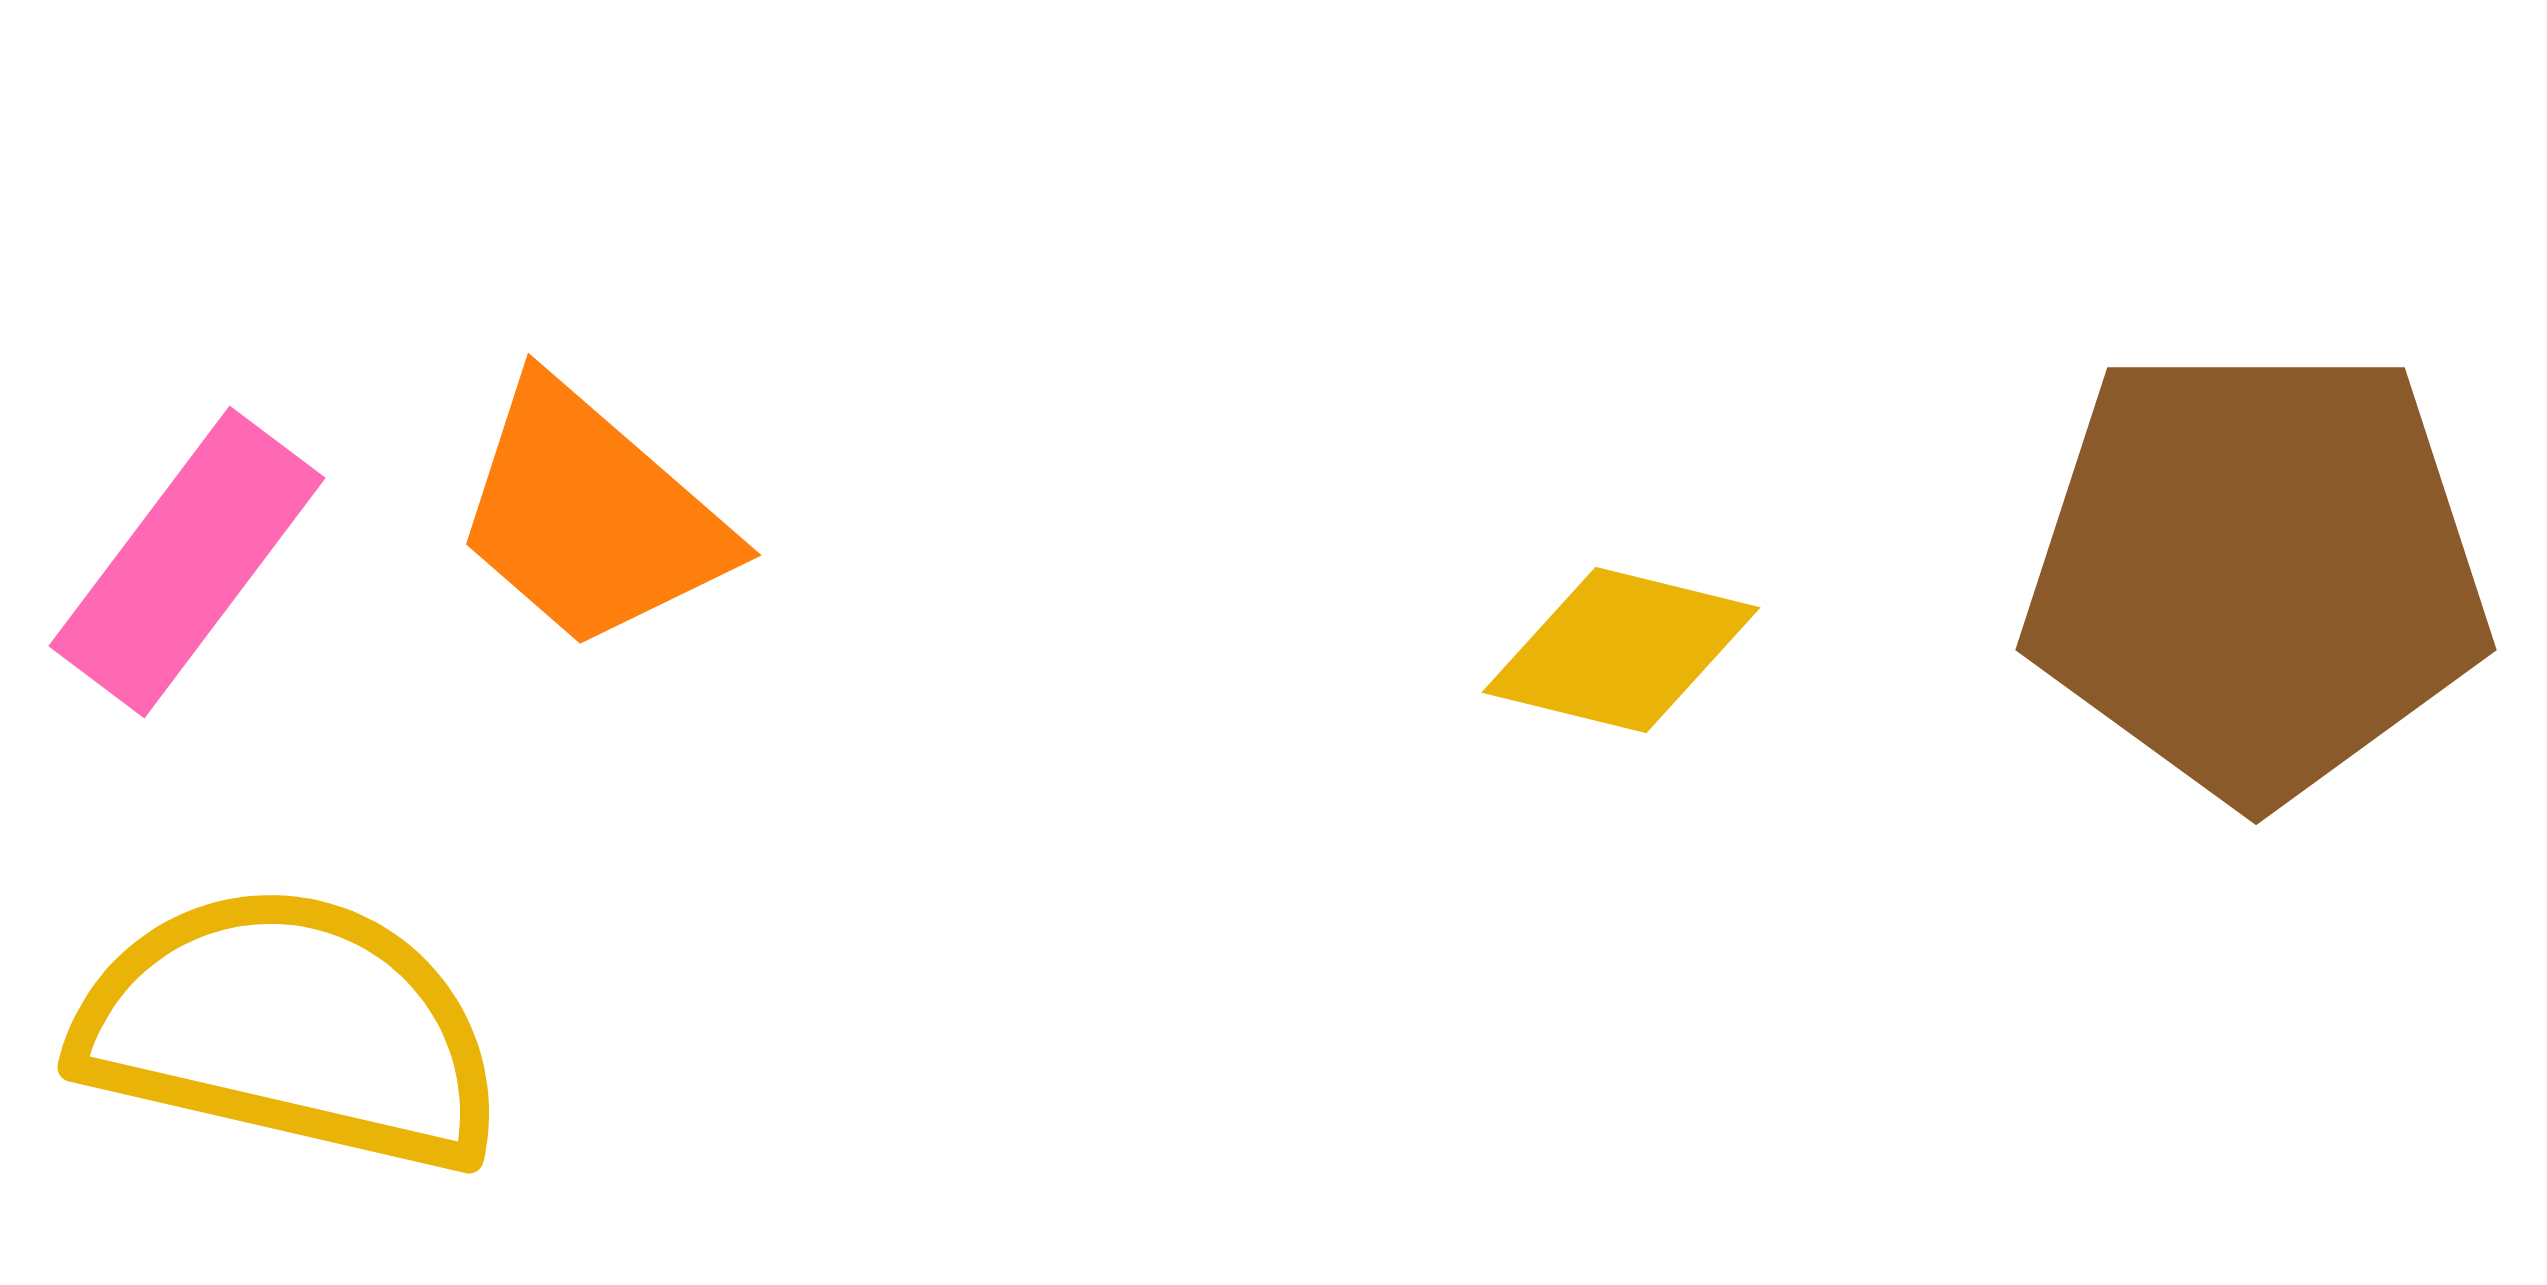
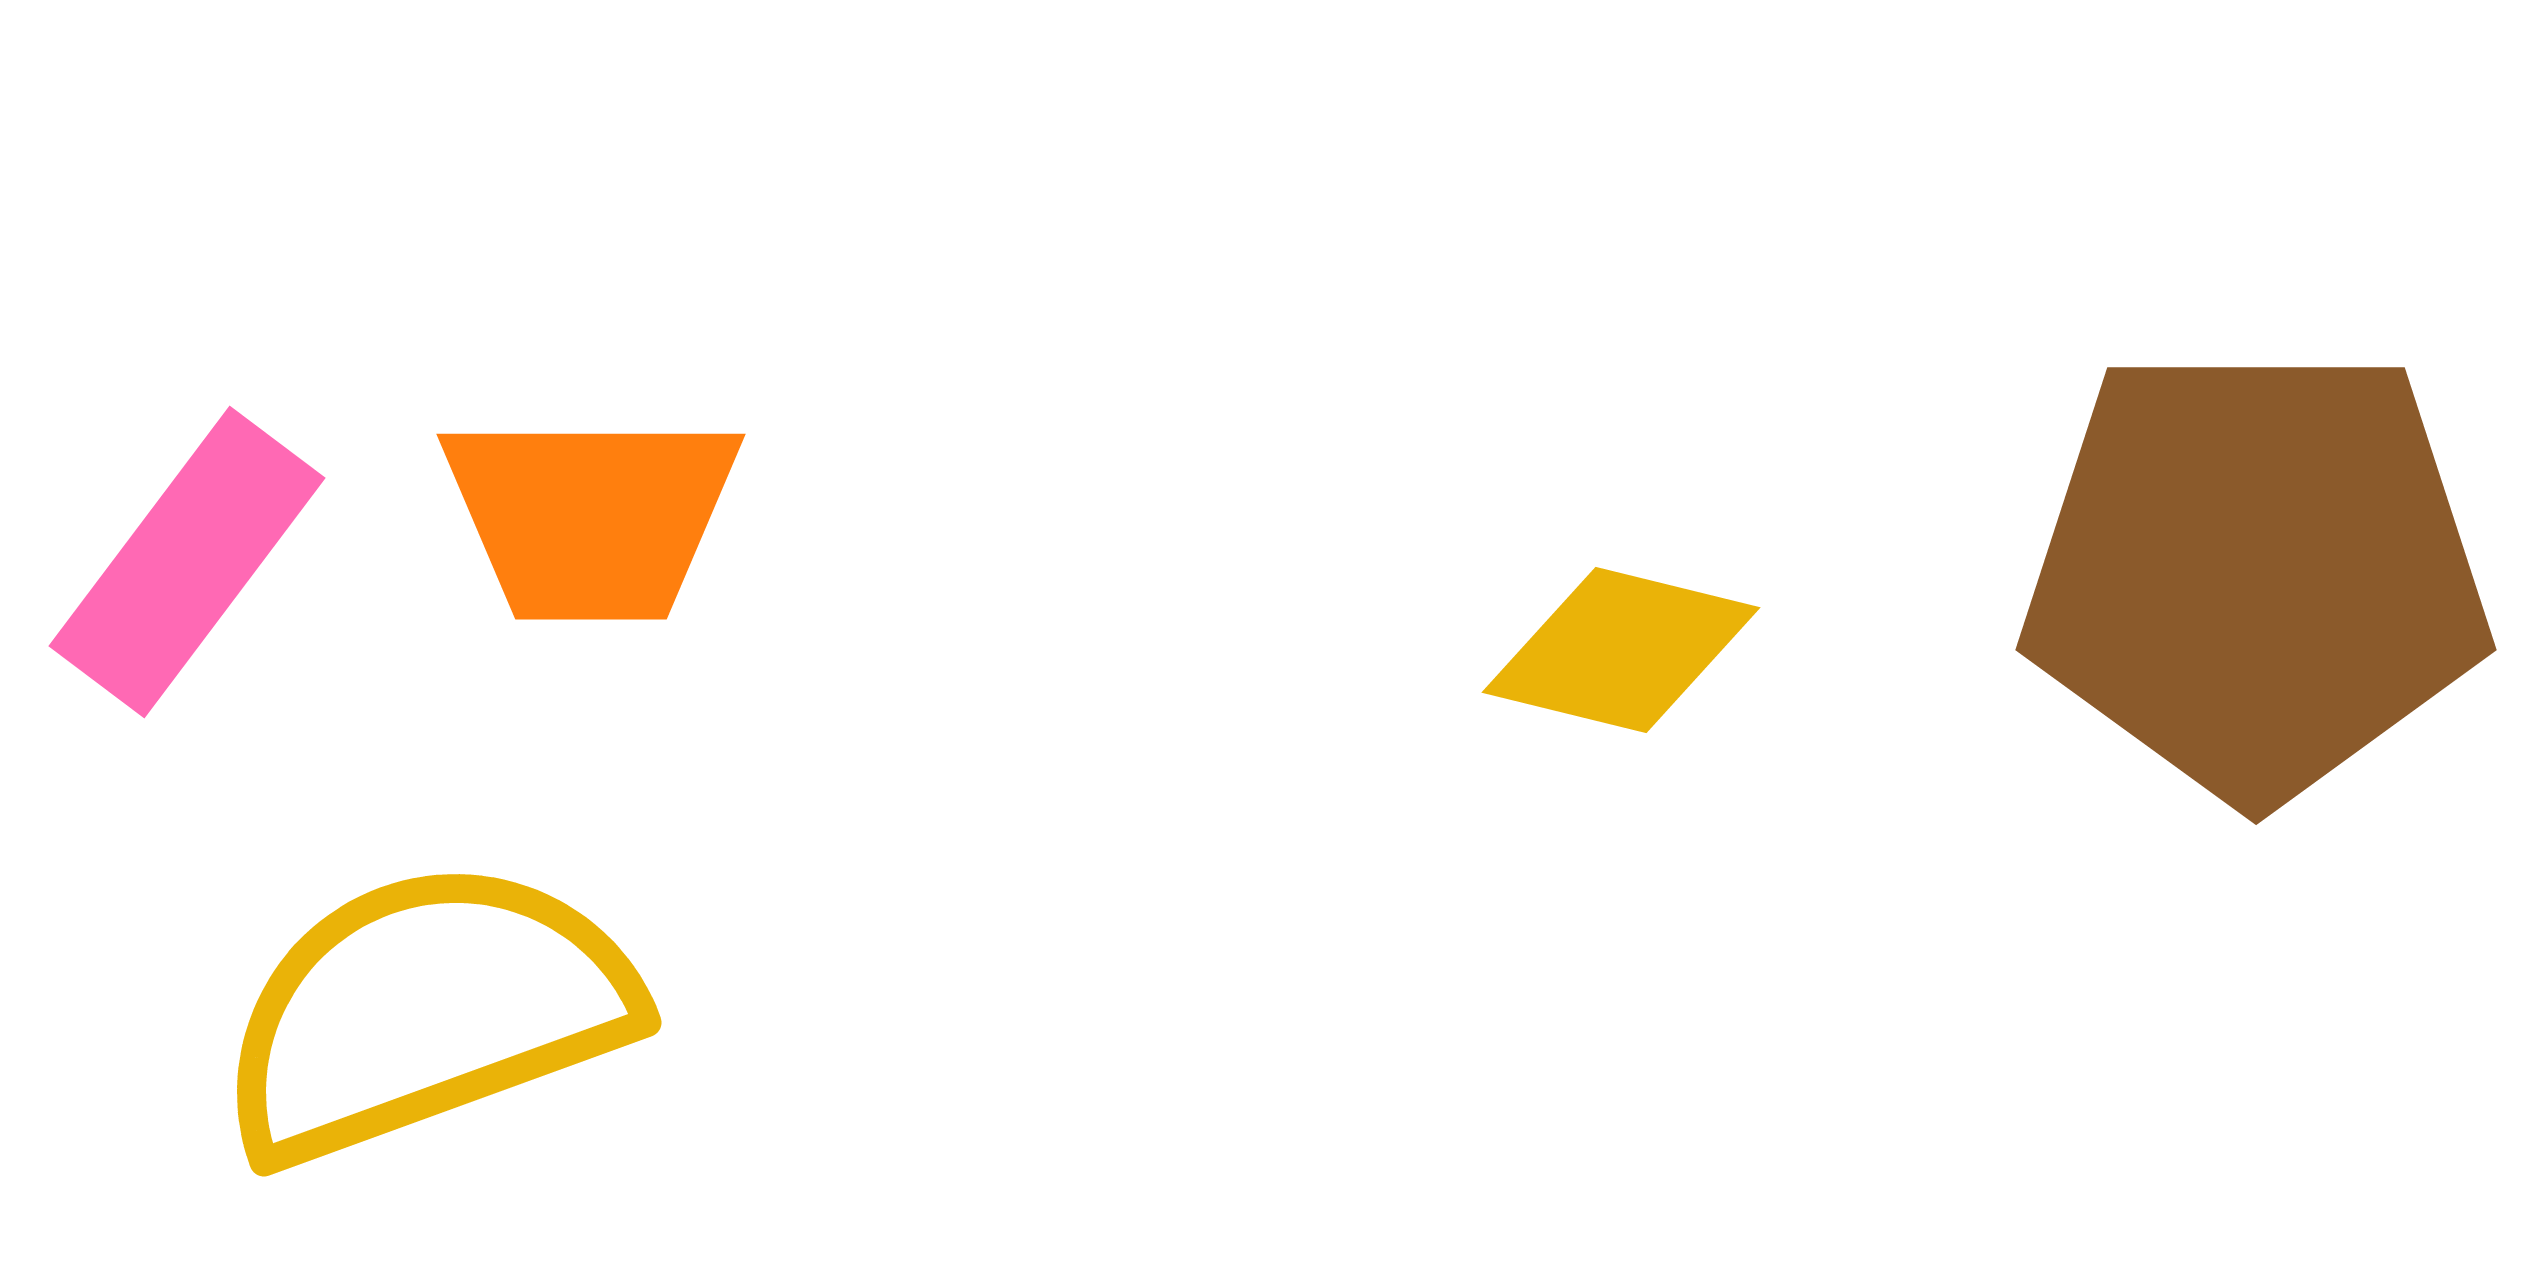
orange trapezoid: rotated 41 degrees counterclockwise
yellow semicircle: moved 136 px right, 18 px up; rotated 33 degrees counterclockwise
